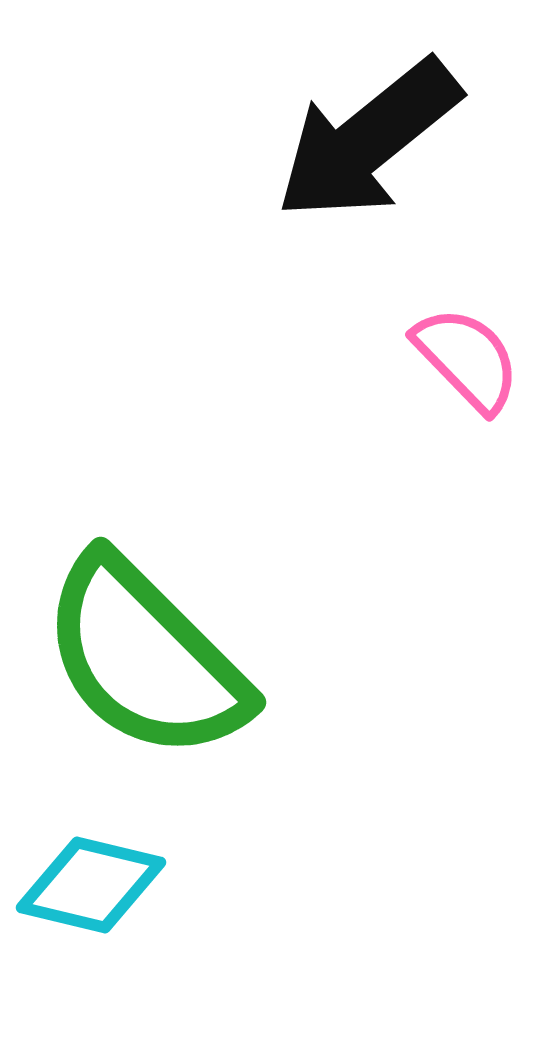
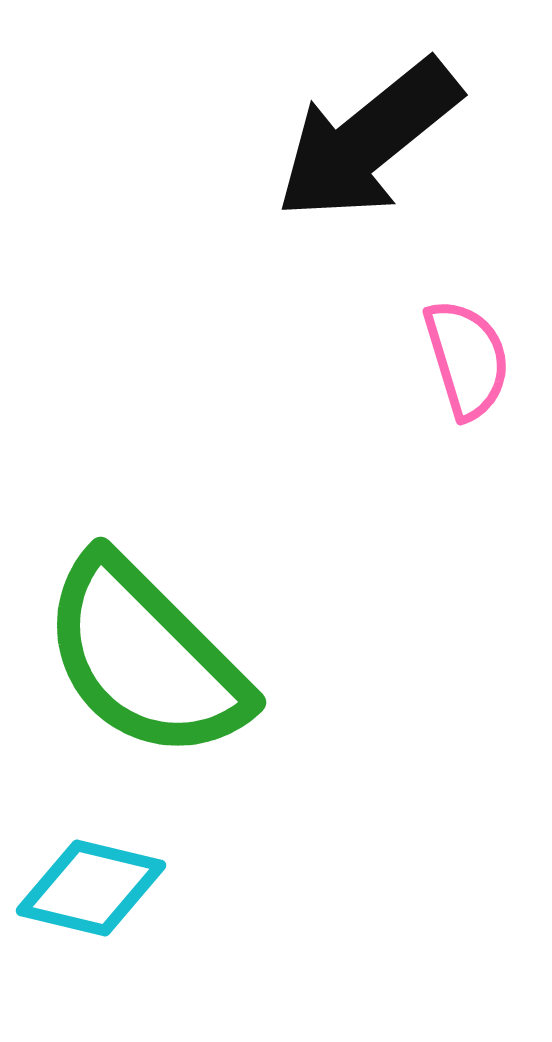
pink semicircle: rotated 27 degrees clockwise
cyan diamond: moved 3 px down
